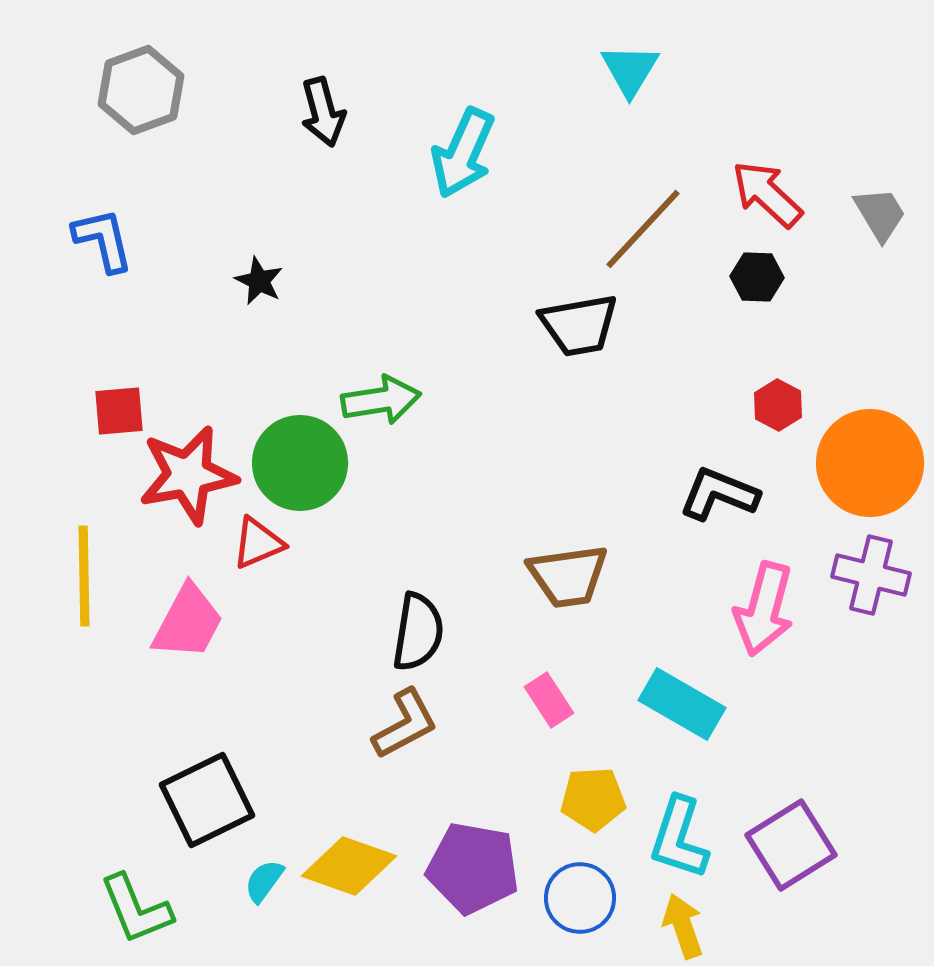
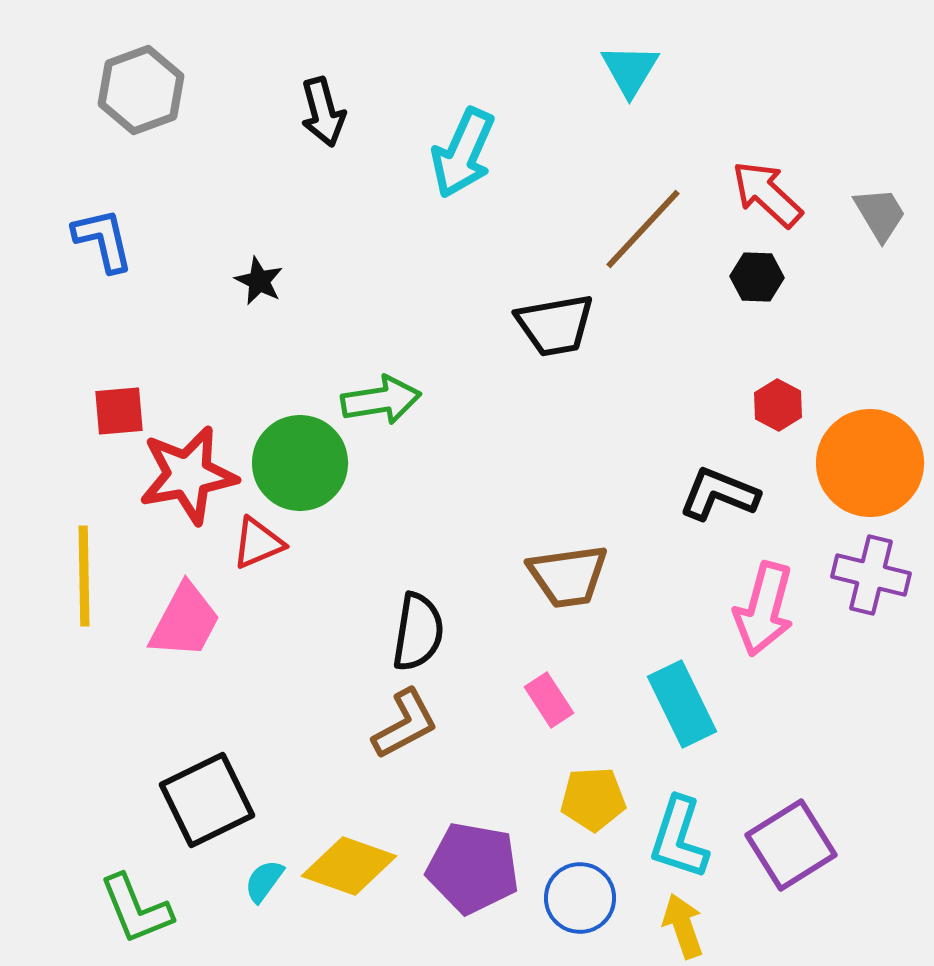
black trapezoid: moved 24 px left
pink trapezoid: moved 3 px left, 1 px up
cyan rectangle: rotated 34 degrees clockwise
